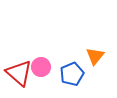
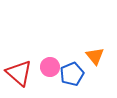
orange triangle: rotated 18 degrees counterclockwise
pink circle: moved 9 px right
